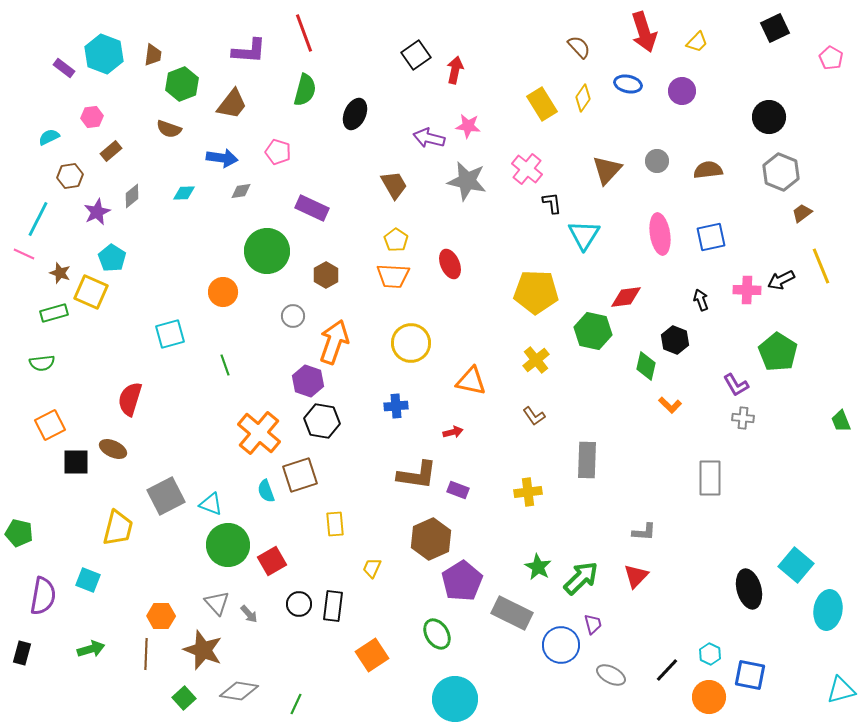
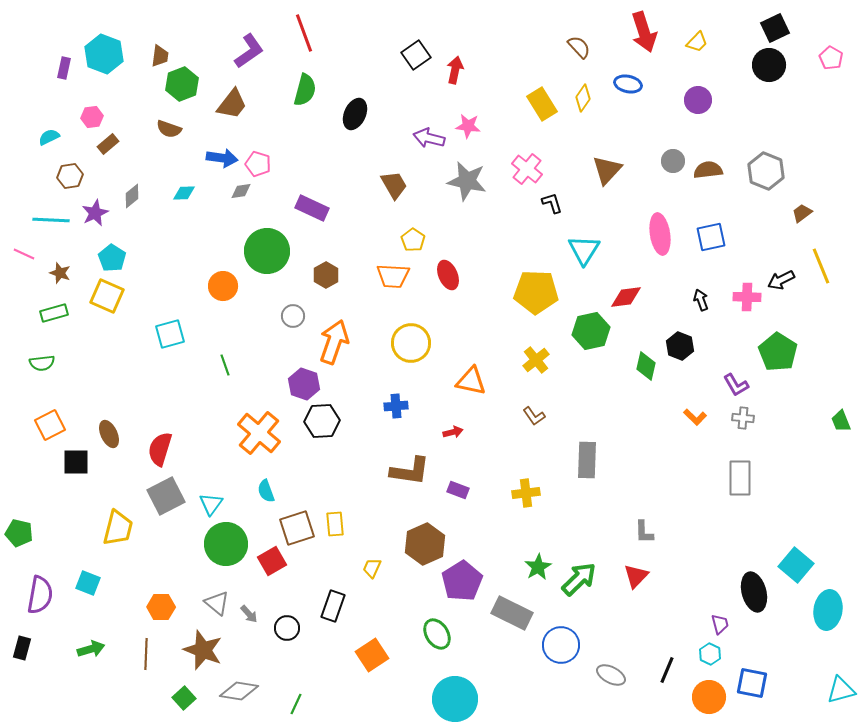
purple L-shape at (249, 51): rotated 39 degrees counterclockwise
brown trapezoid at (153, 55): moved 7 px right, 1 px down
purple rectangle at (64, 68): rotated 65 degrees clockwise
purple circle at (682, 91): moved 16 px right, 9 px down
black circle at (769, 117): moved 52 px up
brown rectangle at (111, 151): moved 3 px left, 7 px up
pink pentagon at (278, 152): moved 20 px left, 12 px down
gray circle at (657, 161): moved 16 px right
gray hexagon at (781, 172): moved 15 px left, 1 px up
black L-shape at (552, 203): rotated 10 degrees counterclockwise
purple star at (97, 212): moved 2 px left, 1 px down
cyan line at (38, 219): moved 13 px right, 1 px down; rotated 66 degrees clockwise
cyan triangle at (584, 235): moved 15 px down
yellow pentagon at (396, 240): moved 17 px right
red ellipse at (450, 264): moved 2 px left, 11 px down
pink cross at (747, 290): moved 7 px down
yellow square at (91, 292): moved 16 px right, 4 px down
orange circle at (223, 292): moved 6 px up
green hexagon at (593, 331): moved 2 px left; rotated 24 degrees counterclockwise
black hexagon at (675, 340): moved 5 px right, 6 px down
purple hexagon at (308, 381): moved 4 px left, 3 px down
red semicircle at (130, 399): moved 30 px right, 50 px down
orange L-shape at (670, 405): moved 25 px right, 12 px down
black hexagon at (322, 421): rotated 12 degrees counterclockwise
brown ellipse at (113, 449): moved 4 px left, 15 px up; rotated 40 degrees clockwise
brown square at (300, 475): moved 3 px left, 53 px down
brown L-shape at (417, 475): moved 7 px left, 4 px up
gray rectangle at (710, 478): moved 30 px right
yellow cross at (528, 492): moved 2 px left, 1 px down
cyan triangle at (211, 504): rotated 45 degrees clockwise
gray L-shape at (644, 532): rotated 85 degrees clockwise
brown hexagon at (431, 539): moved 6 px left, 5 px down
green circle at (228, 545): moved 2 px left, 1 px up
green star at (538, 567): rotated 12 degrees clockwise
green arrow at (581, 578): moved 2 px left, 1 px down
cyan square at (88, 580): moved 3 px down
black ellipse at (749, 589): moved 5 px right, 3 px down
purple semicircle at (43, 596): moved 3 px left, 1 px up
gray triangle at (217, 603): rotated 8 degrees counterclockwise
black circle at (299, 604): moved 12 px left, 24 px down
black rectangle at (333, 606): rotated 12 degrees clockwise
orange hexagon at (161, 616): moved 9 px up
purple trapezoid at (593, 624): moved 127 px right
black rectangle at (22, 653): moved 5 px up
black line at (667, 670): rotated 20 degrees counterclockwise
blue square at (750, 675): moved 2 px right, 8 px down
